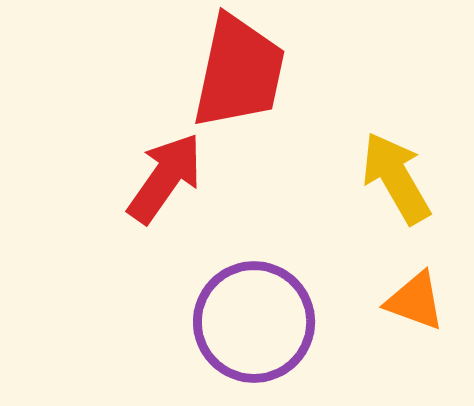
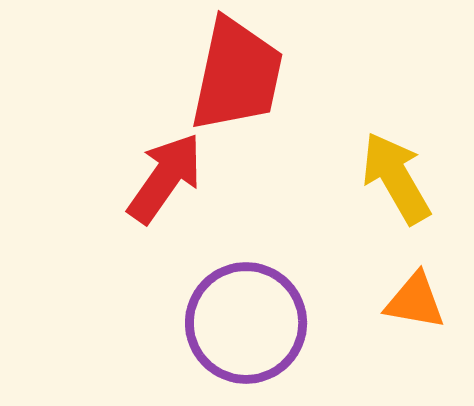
red trapezoid: moved 2 px left, 3 px down
orange triangle: rotated 10 degrees counterclockwise
purple circle: moved 8 px left, 1 px down
